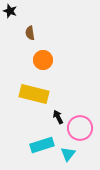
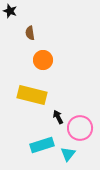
yellow rectangle: moved 2 px left, 1 px down
